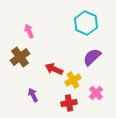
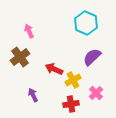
red cross: moved 2 px right, 1 px down
